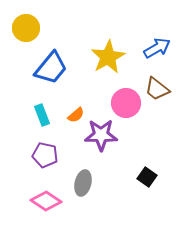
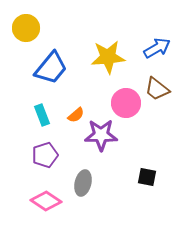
yellow star: rotated 24 degrees clockwise
purple pentagon: rotated 30 degrees counterclockwise
black square: rotated 24 degrees counterclockwise
